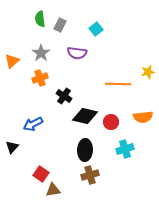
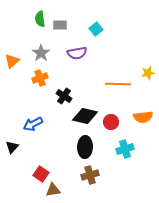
gray rectangle: rotated 64 degrees clockwise
purple semicircle: rotated 18 degrees counterclockwise
yellow star: moved 1 px down
black ellipse: moved 3 px up
